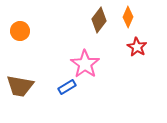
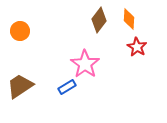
orange diamond: moved 1 px right, 2 px down; rotated 20 degrees counterclockwise
brown trapezoid: rotated 136 degrees clockwise
